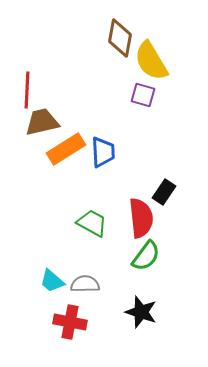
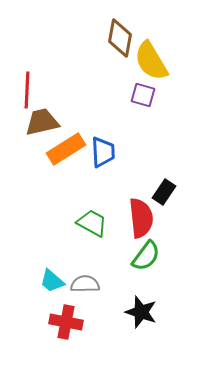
red cross: moved 4 px left
